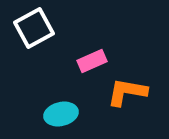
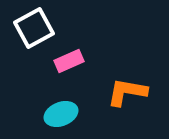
pink rectangle: moved 23 px left
cyan ellipse: rotated 8 degrees counterclockwise
